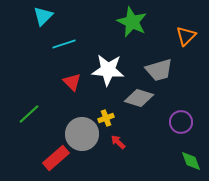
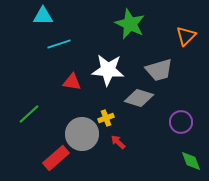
cyan triangle: rotated 45 degrees clockwise
green star: moved 2 px left, 2 px down
cyan line: moved 5 px left
red triangle: rotated 36 degrees counterclockwise
